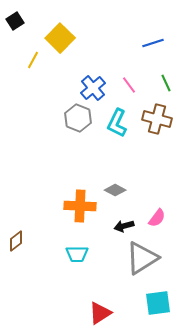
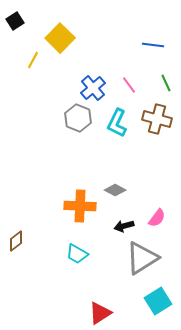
blue line: moved 2 px down; rotated 25 degrees clockwise
cyan trapezoid: rotated 30 degrees clockwise
cyan square: moved 2 px up; rotated 24 degrees counterclockwise
